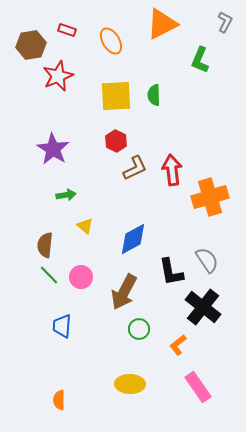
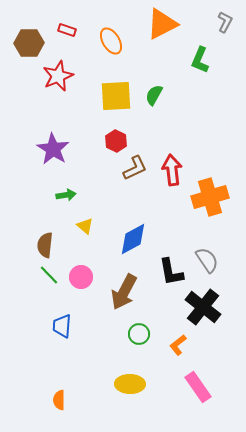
brown hexagon: moved 2 px left, 2 px up; rotated 8 degrees clockwise
green semicircle: rotated 30 degrees clockwise
green circle: moved 5 px down
